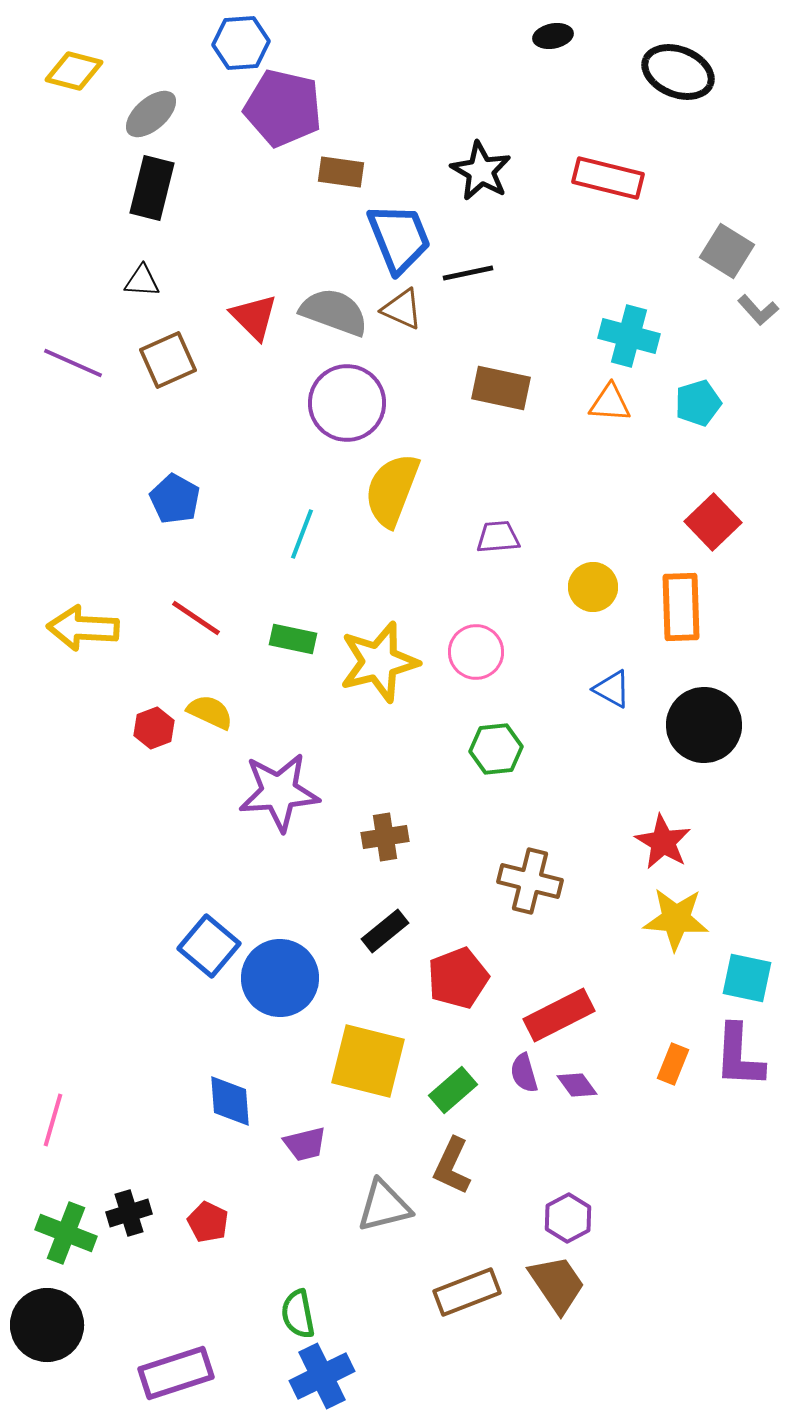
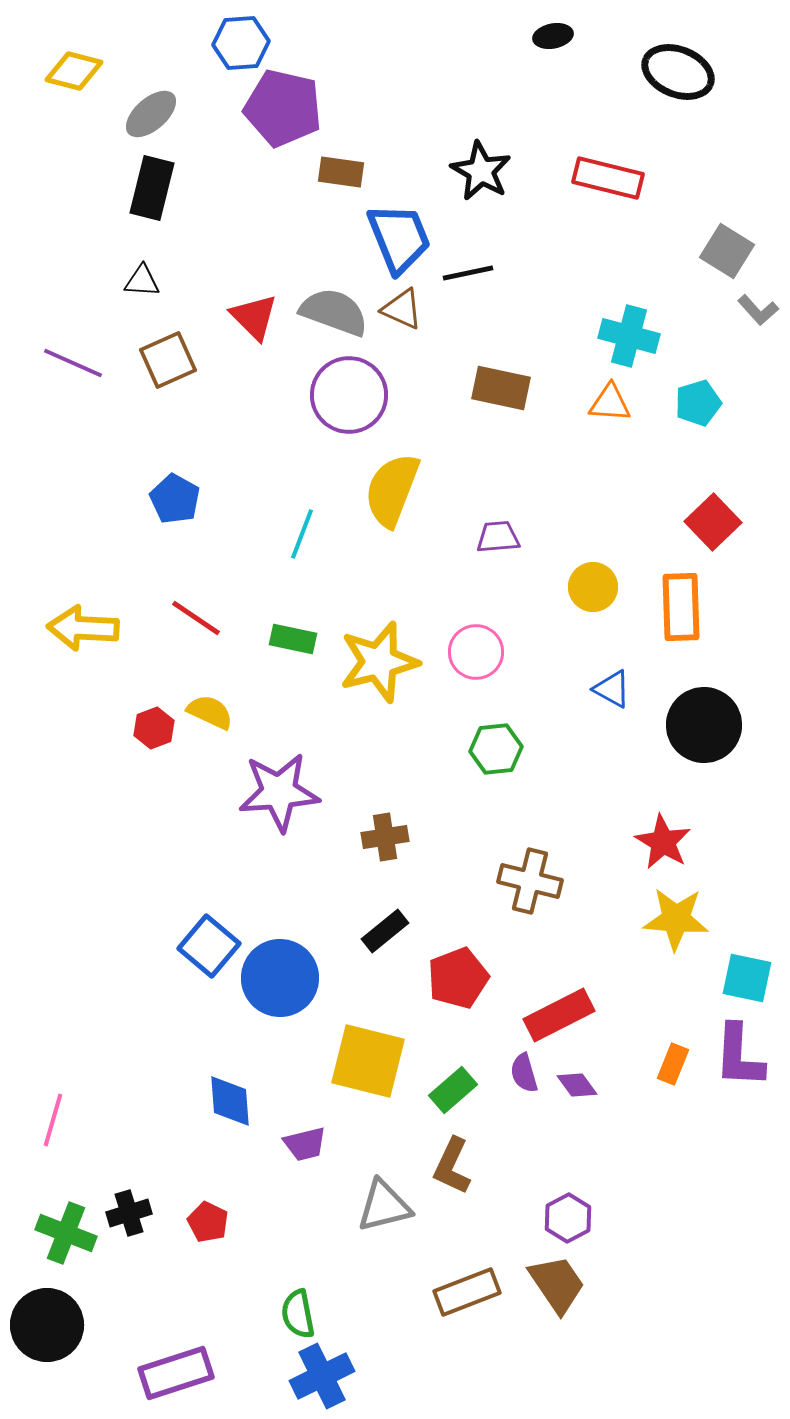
purple circle at (347, 403): moved 2 px right, 8 px up
